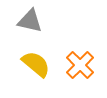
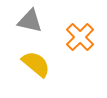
orange cross: moved 28 px up
